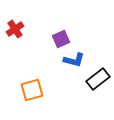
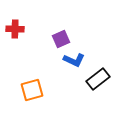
red cross: rotated 36 degrees clockwise
blue L-shape: rotated 10 degrees clockwise
